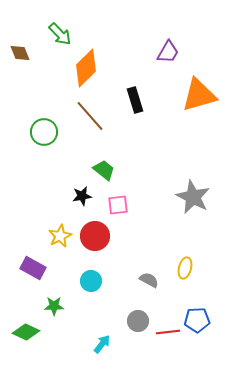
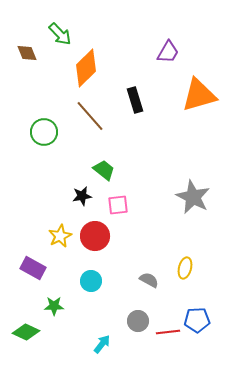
brown diamond: moved 7 px right
